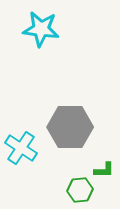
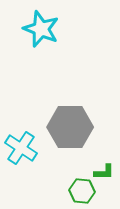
cyan star: rotated 15 degrees clockwise
green L-shape: moved 2 px down
green hexagon: moved 2 px right, 1 px down; rotated 10 degrees clockwise
